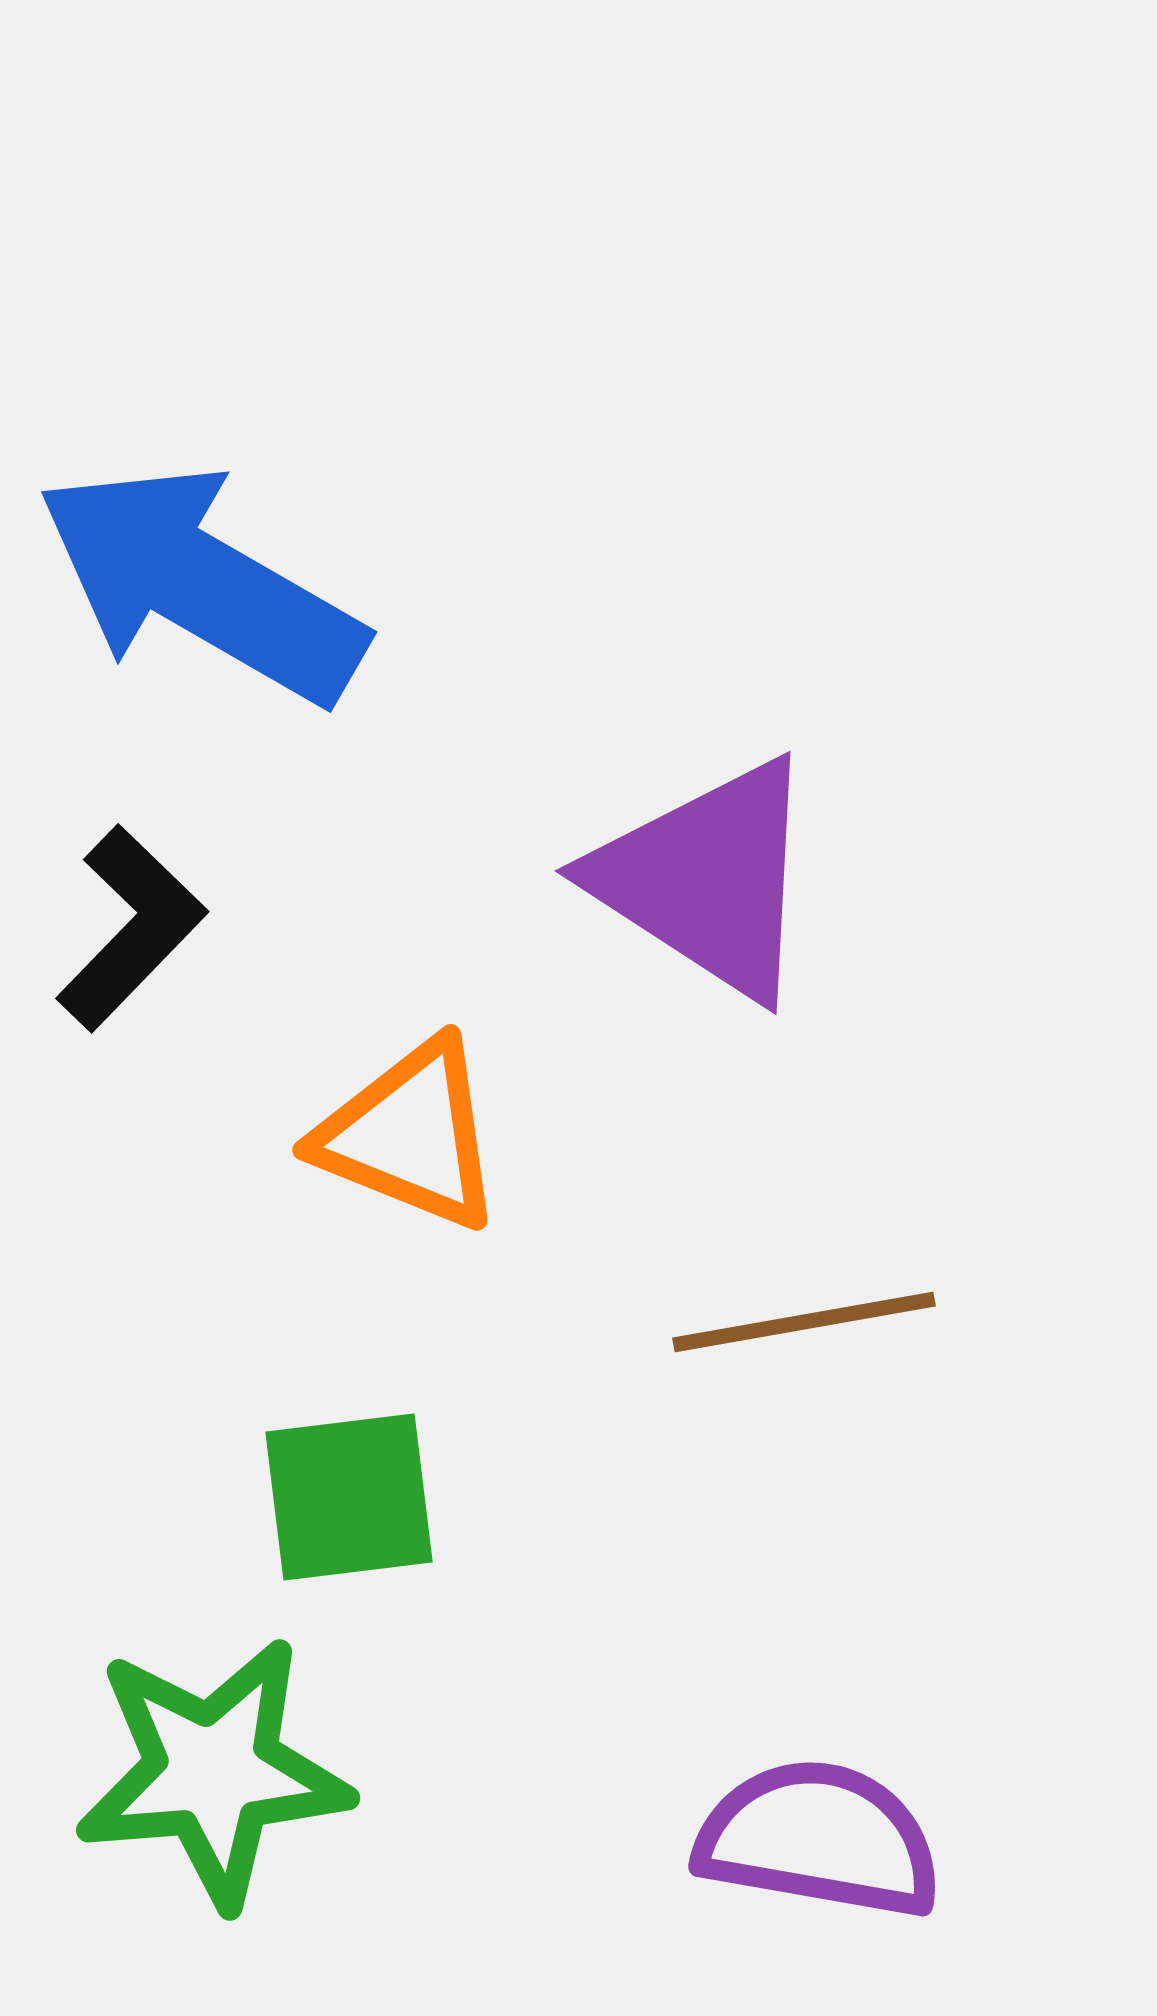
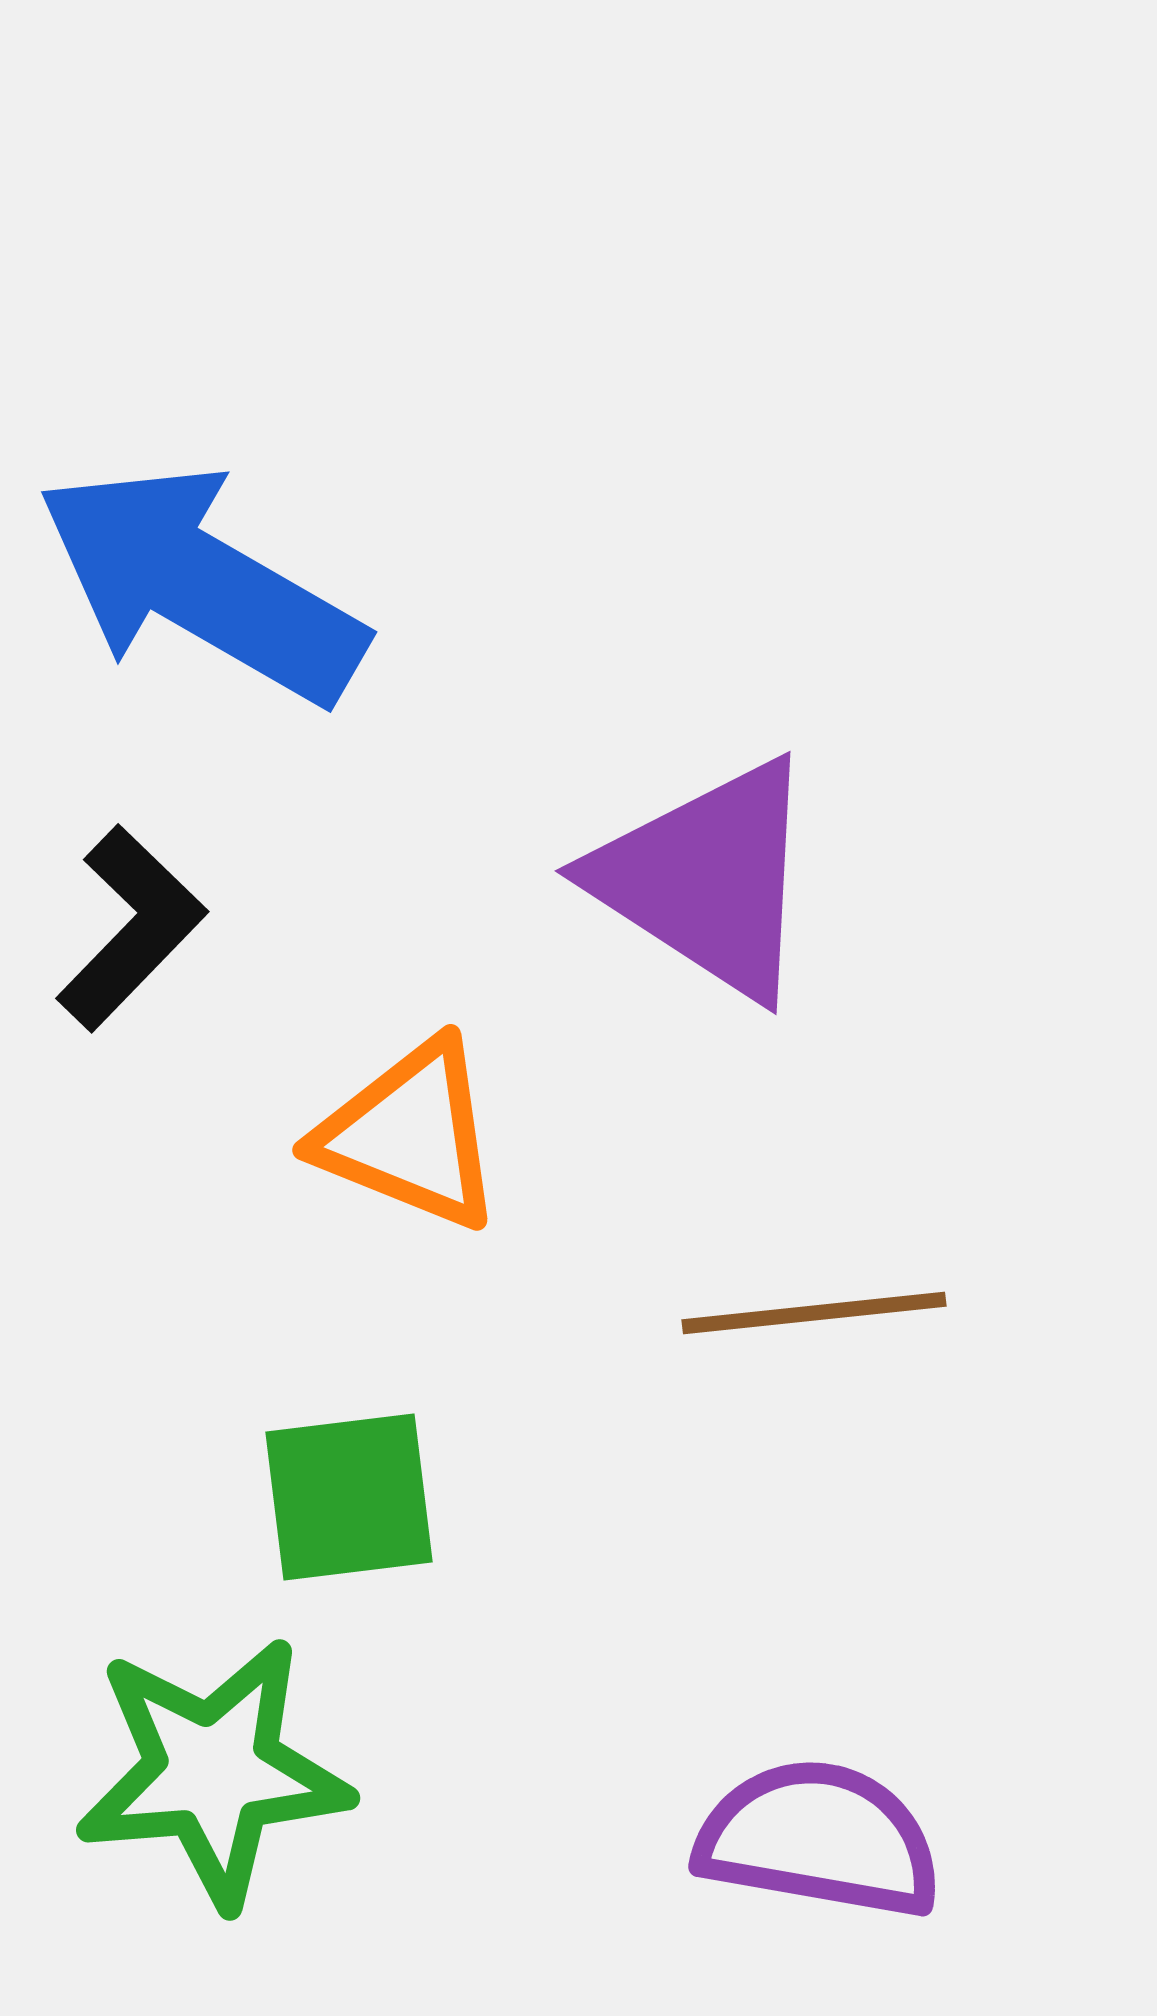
brown line: moved 10 px right, 9 px up; rotated 4 degrees clockwise
